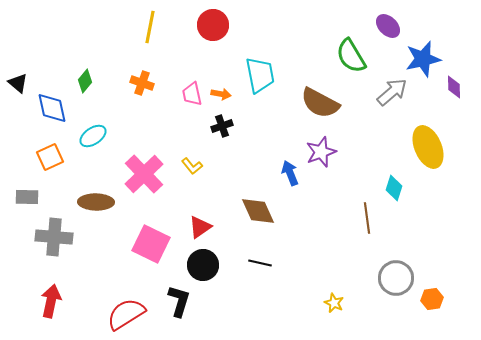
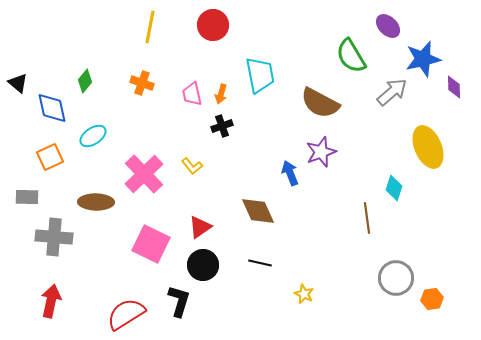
orange arrow: rotated 96 degrees clockwise
yellow star: moved 30 px left, 9 px up
